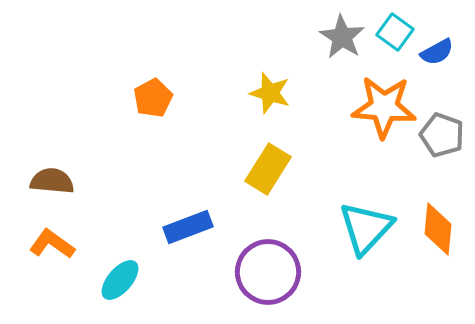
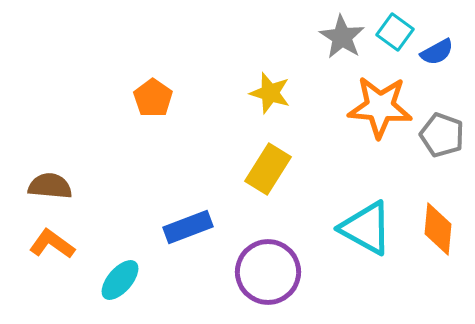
orange pentagon: rotated 9 degrees counterclockwise
orange star: moved 4 px left
brown semicircle: moved 2 px left, 5 px down
cyan triangle: rotated 44 degrees counterclockwise
